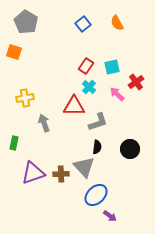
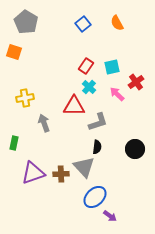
black circle: moved 5 px right
blue ellipse: moved 1 px left, 2 px down
